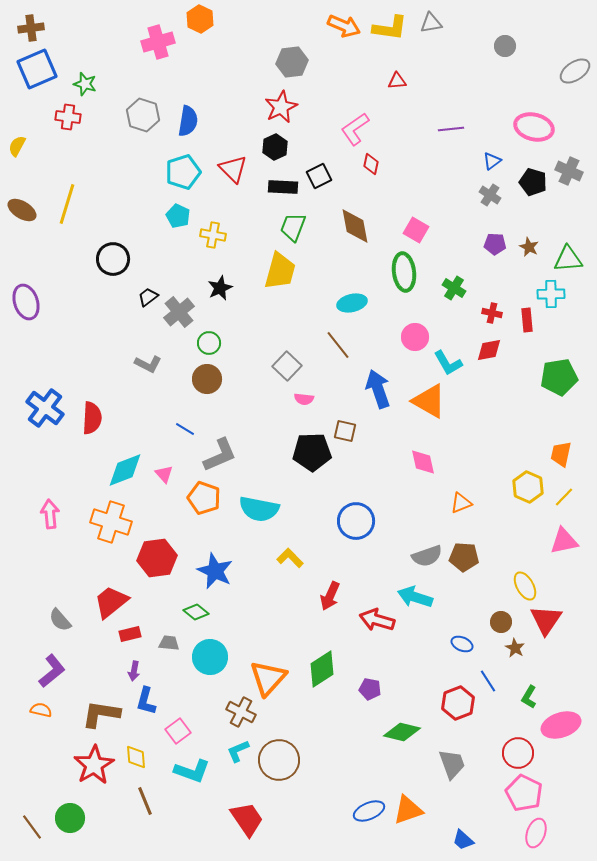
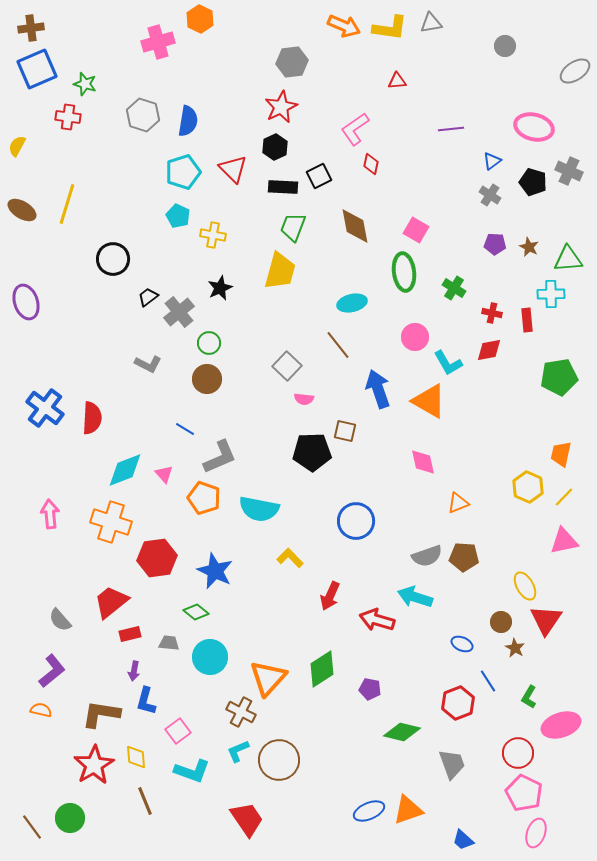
gray L-shape at (220, 455): moved 2 px down
orange triangle at (461, 503): moved 3 px left
